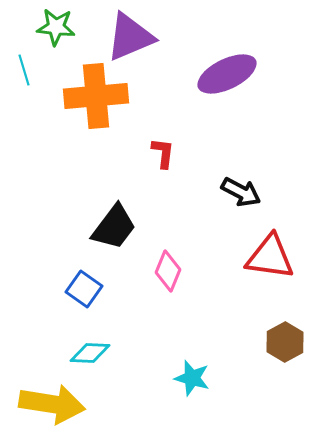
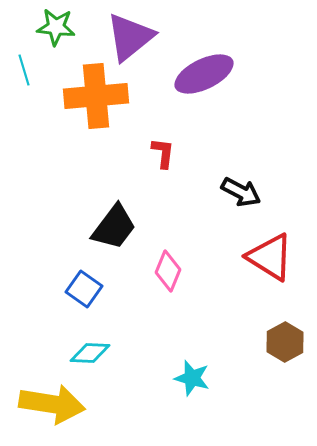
purple triangle: rotated 16 degrees counterclockwise
purple ellipse: moved 23 px left
red triangle: rotated 24 degrees clockwise
